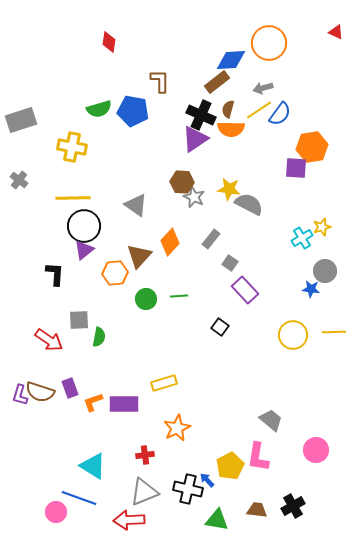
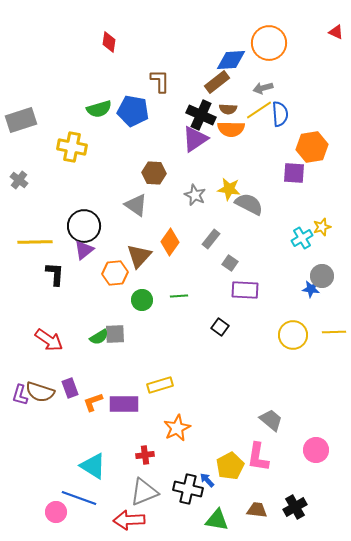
brown semicircle at (228, 109): rotated 102 degrees counterclockwise
blue semicircle at (280, 114): rotated 40 degrees counterclockwise
purple square at (296, 168): moved 2 px left, 5 px down
brown hexagon at (182, 182): moved 28 px left, 9 px up
gray star at (194, 197): moved 1 px right, 2 px up
yellow line at (73, 198): moved 38 px left, 44 px down
orange diamond at (170, 242): rotated 8 degrees counterclockwise
gray circle at (325, 271): moved 3 px left, 5 px down
purple rectangle at (245, 290): rotated 44 degrees counterclockwise
green circle at (146, 299): moved 4 px left, 1 px down
gray square at (79, 320): moved 36 px right, 14 px down
green semicircle at (99, 337): rotated 48 degrees clockwise
yellow rectangle at (164, 383): moved 4 px left, 2 px down
black cross at (293, 506): moved 2 px right, 1 px down
